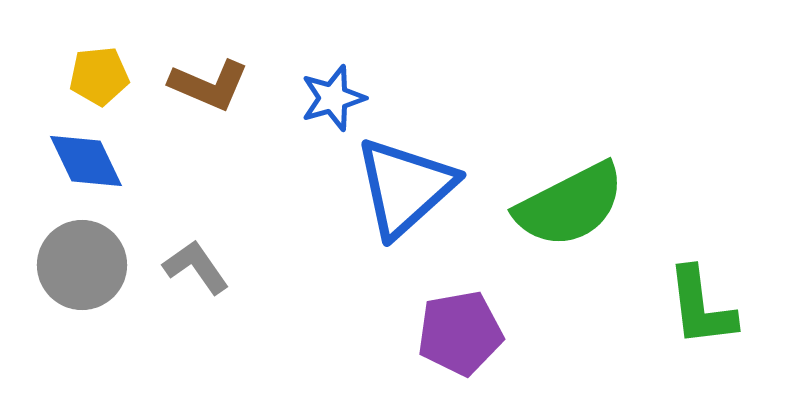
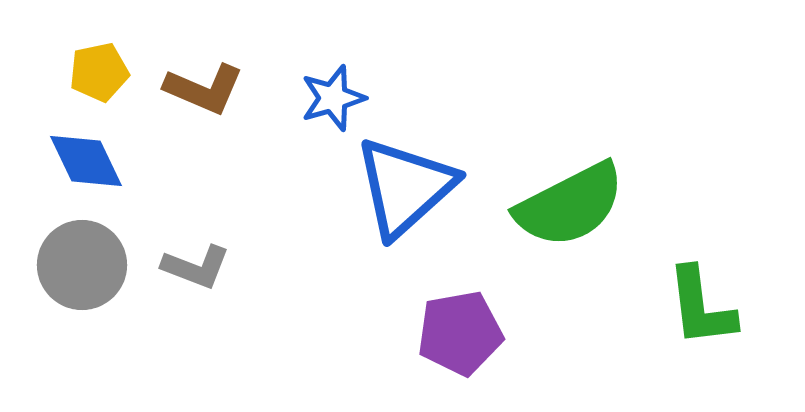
yellow pentagon: moved 4 px up; rotated 6 degrees counterclockwise
brown L-shape: moved 5 px left, 4 px down
gray L-shape: rotated 146 degrees clockwise
